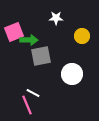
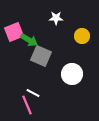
green arrow: rotated 30 degrees clockwise
gray square: rotated 35 degrees clockwise
